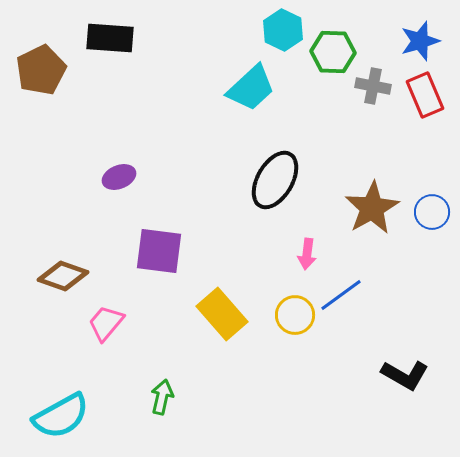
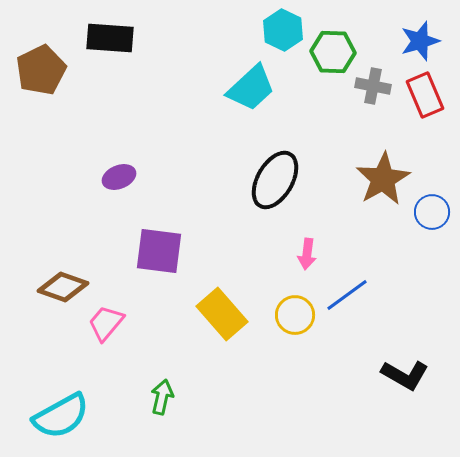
brown star: moved 11 px right, 29 px up
brown diamond: moved 11 px down
blue line: moved 6 px right
